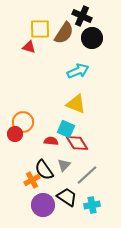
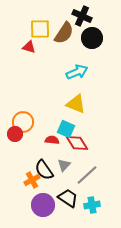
cyan arrow: moved 1 px left, 1 px down
red semicircle: moved 1 px right, 1 px up
black trapezoid: moved 1 px right, 1 px down
